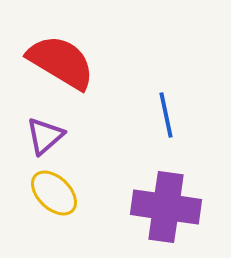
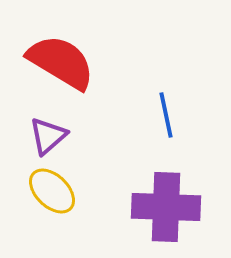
purple triangle: moved 3 px right
yellow ellipse: moved 2 px left, 2 px up
purple cross: rotated 6 degrees counterclockwise
